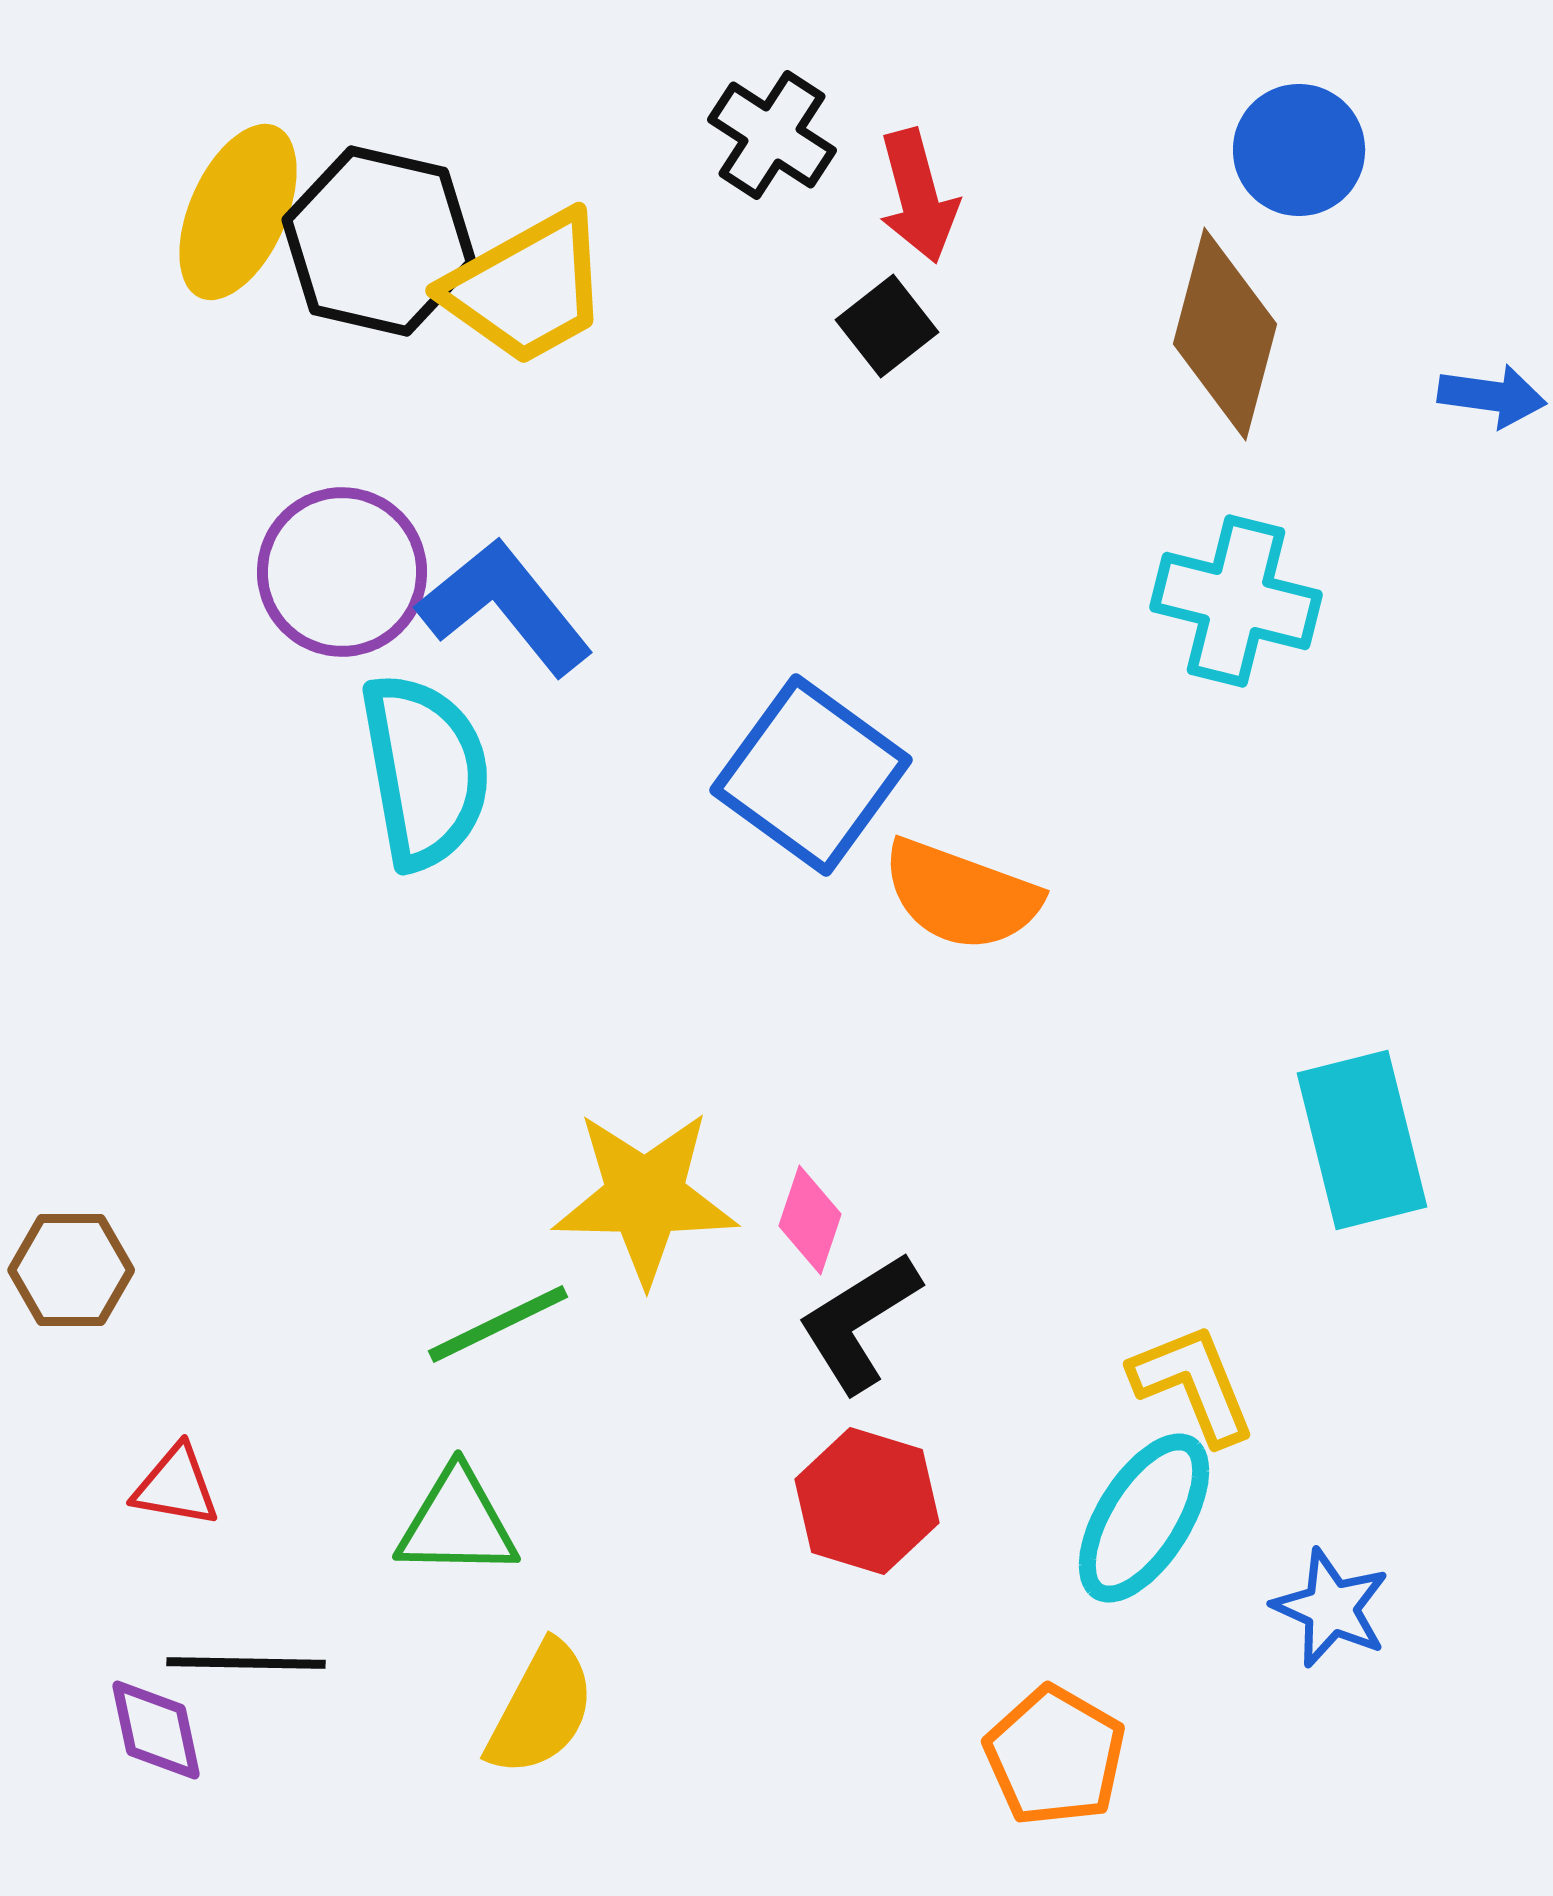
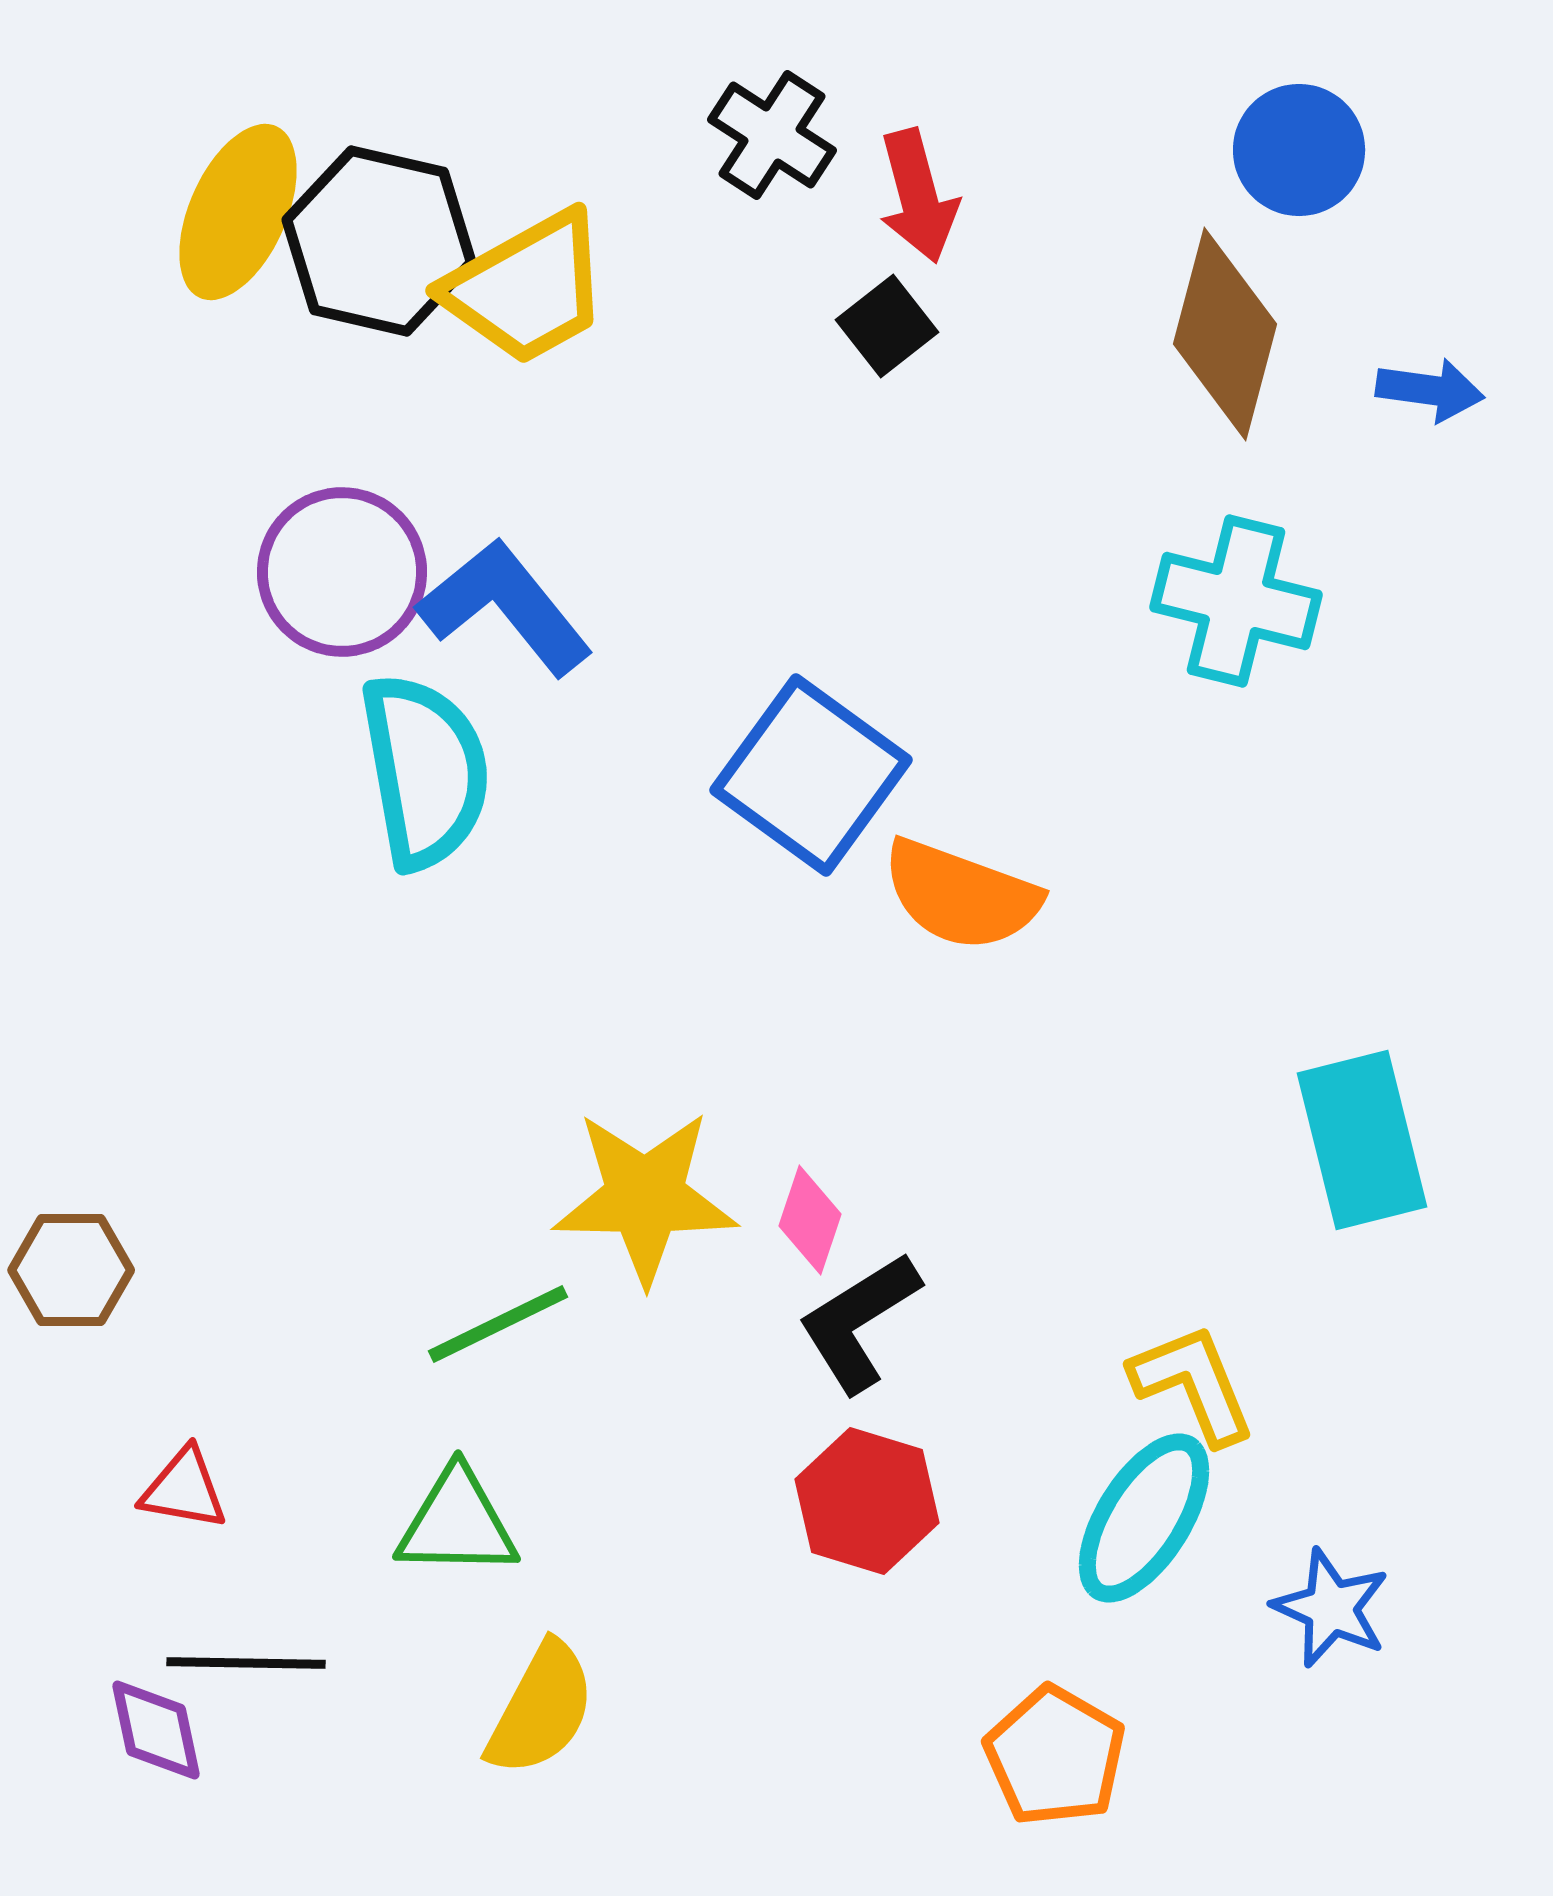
blue arrow: moved 62 px left, 6 px up
red triangle: moved 8 px right, 3 px down
